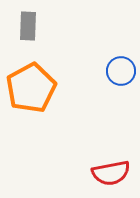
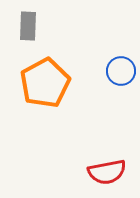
orange pentagon: moved 14 px right, 5 px up
red semicircle: moved 4 px left, 1 px up
